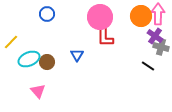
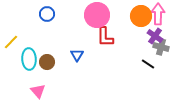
pink circle: moved 3 px left, 2 px up
cyan ellipse: rotated 70 degrees counterclockwise
black line: moved 2 px up
